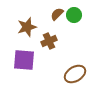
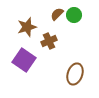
purple square: rotated 30 degrees clockwise
brown ellipse: rotated 40 degrees counterclockwise
